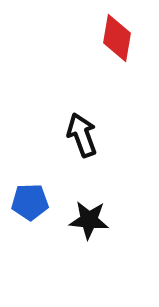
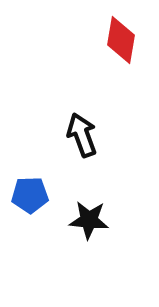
red diamond: moved 4 px right, 2 px down
blue pentagon: moved 7 px up
